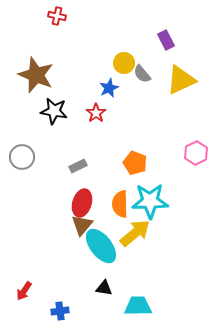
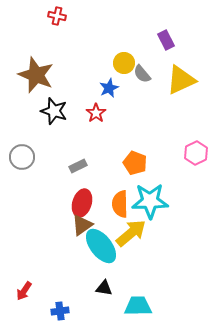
black star: rotated 8 degrees clockwise
brown triangle: rotated 15 degrees clockwise
yellow arrow: moved 4 px left
